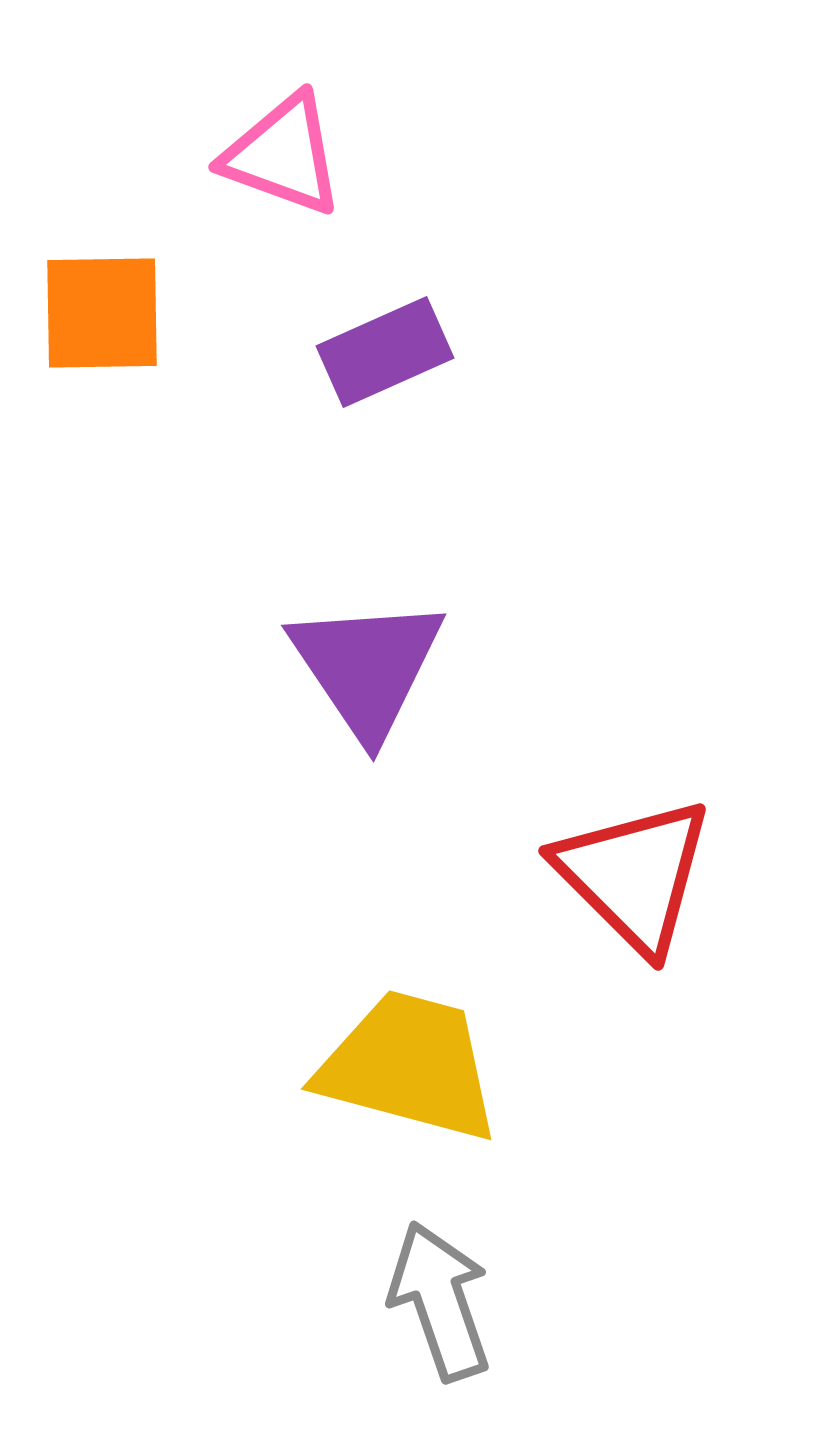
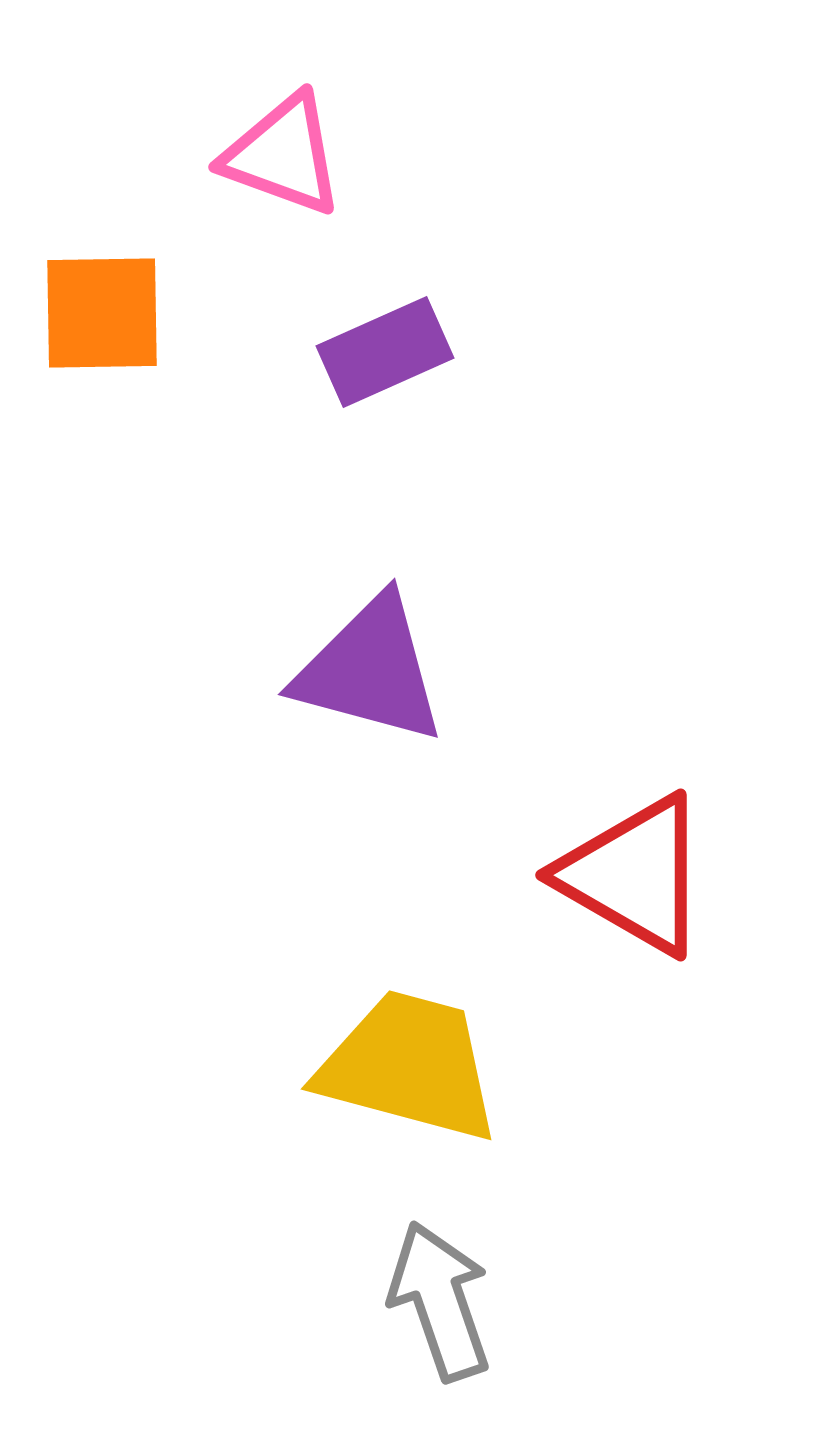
purple triangle: moved 3 px right, 3 px down; rotated 41 degrees counterclockwise
red triangle: rotated 15 degrees counterclockwise
